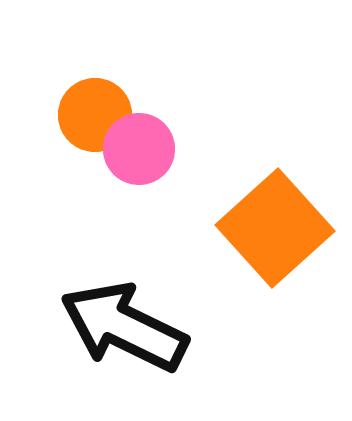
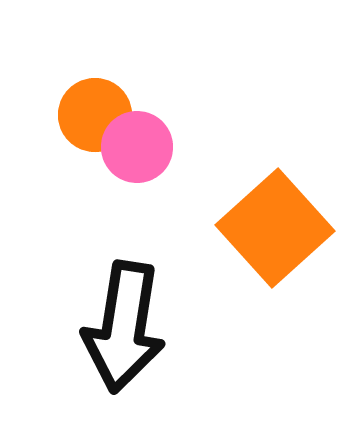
pink circle: moved 2 px left, 2 px up
black arrow: rotated 107 degrees counterclockwise
